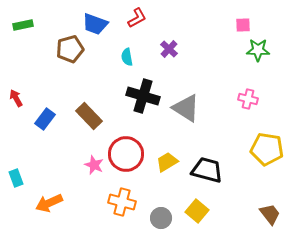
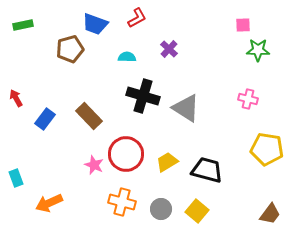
cyan semicircle: rotated 102 degrees clockwise
brown trapezoid: rotated 75 degrees clockwise
gray circle: moved 9 px up
